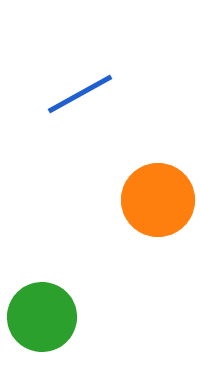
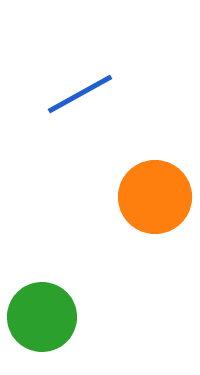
orange circle: moved 3 px left, 3 px up
